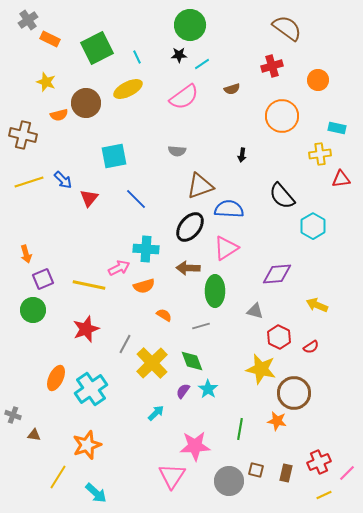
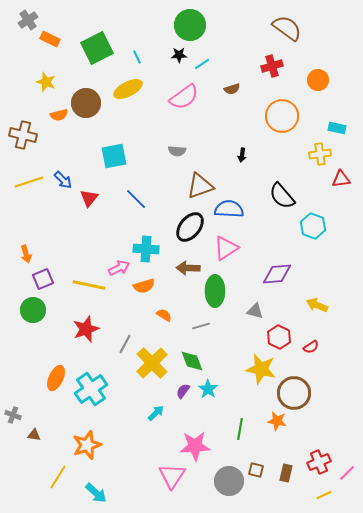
cyan hexagon at (313, 226): rotated 10 degrees counterclockwise
